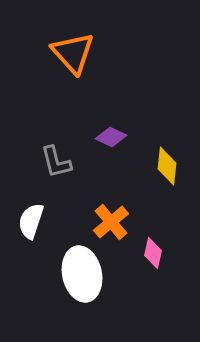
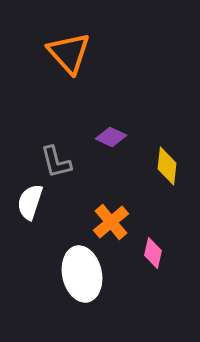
orange triangle: moved 4 px left
white semicircle: moved 1 px left, 19 px up
